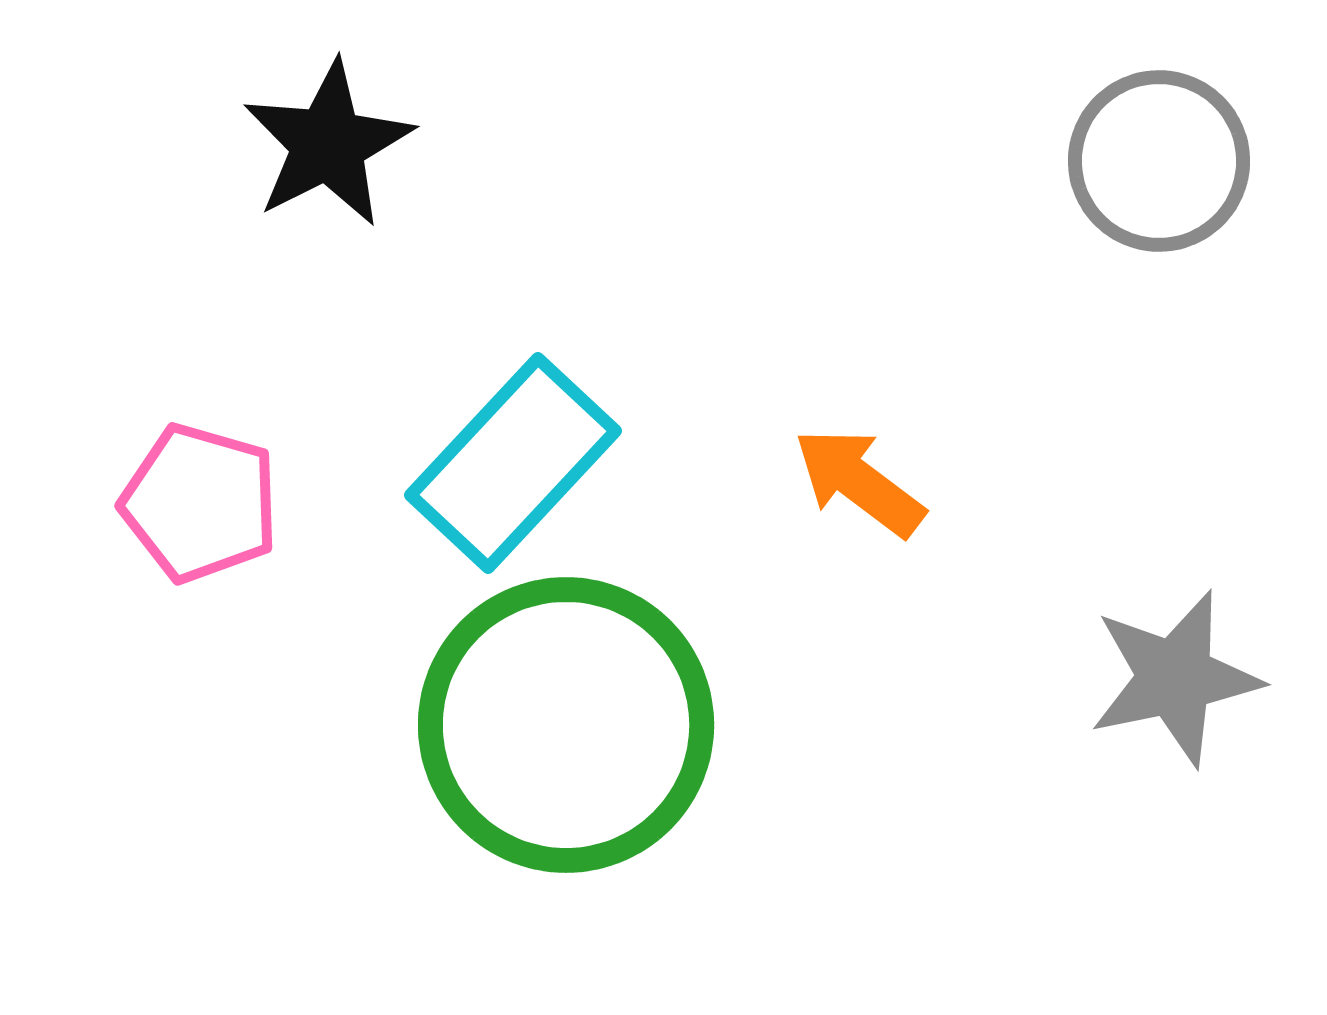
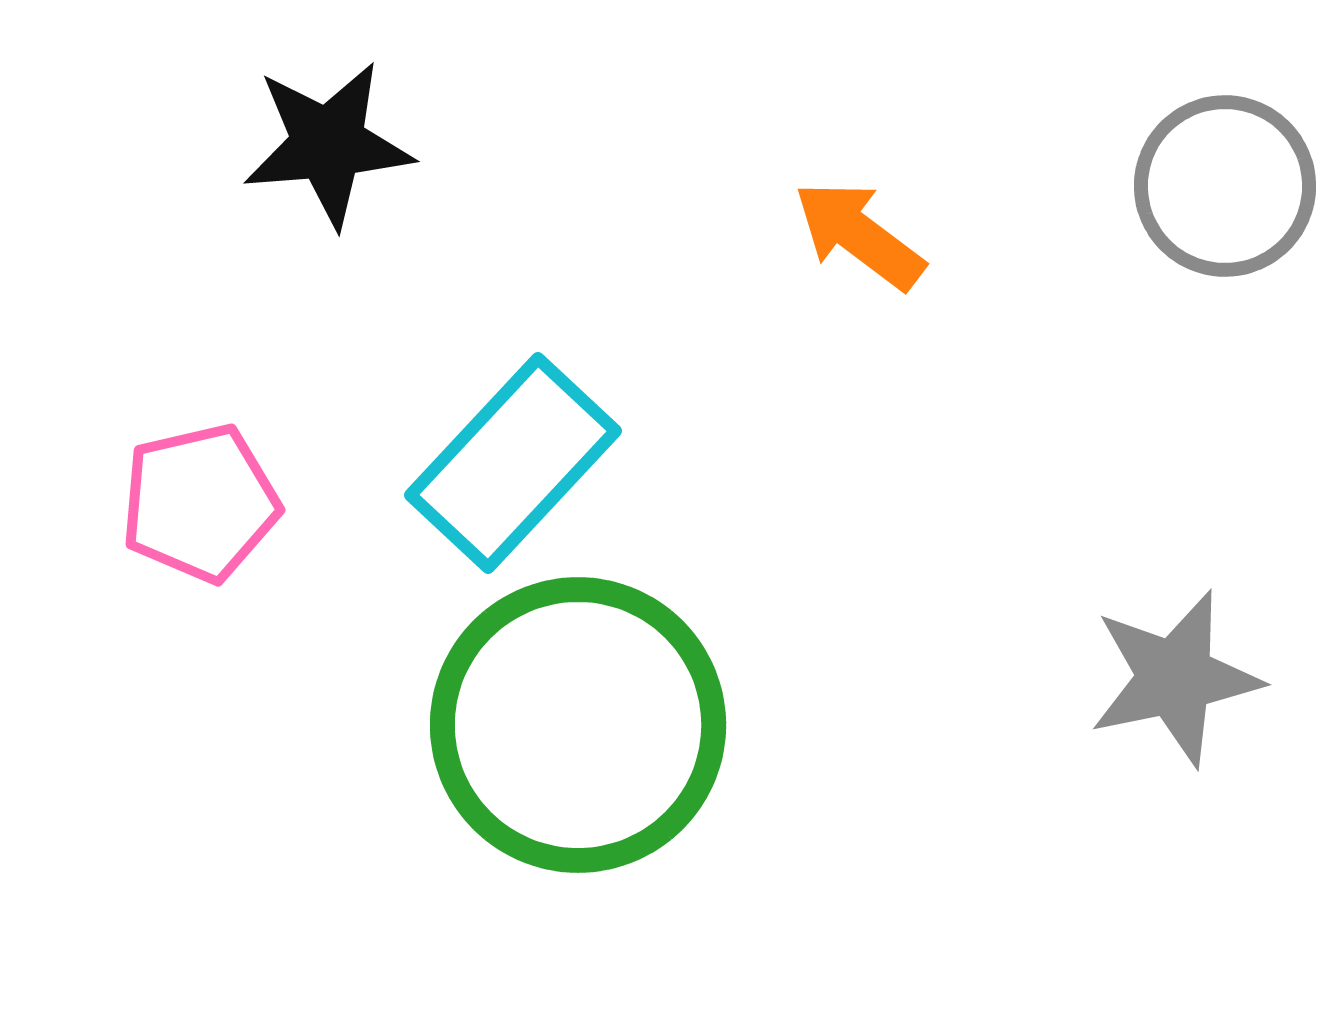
black star: rotated 22 degrees clockwise
gray circle: moved 66 px right, 25 px down
orange arrow: moved 247 px up
pink pentagon: rotated 29 degrees counterclockwise
green circle: moved 12 px right
